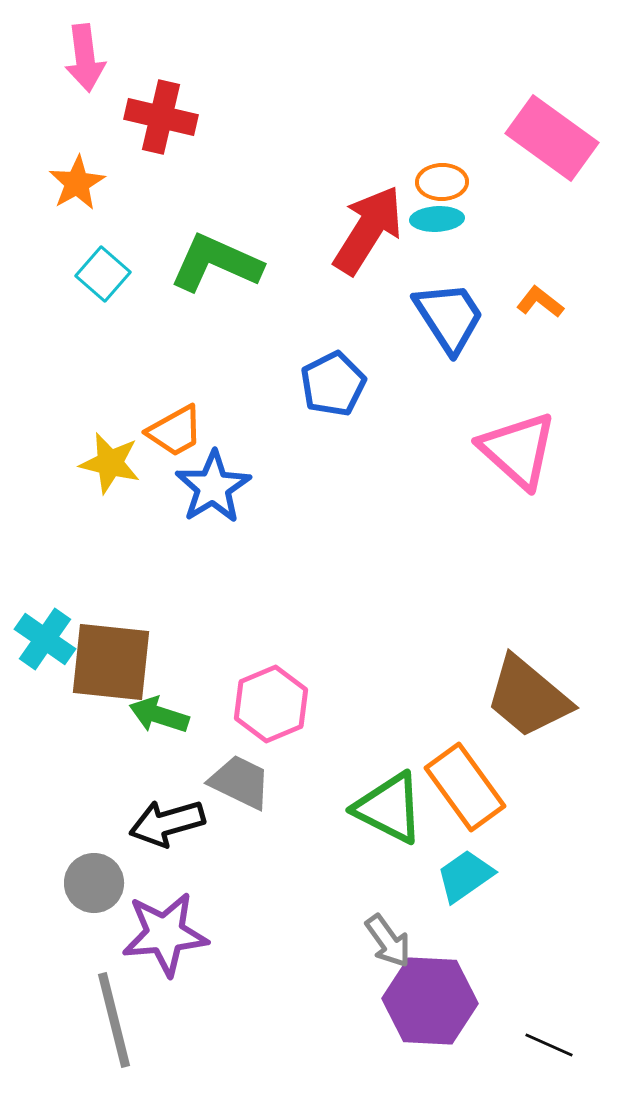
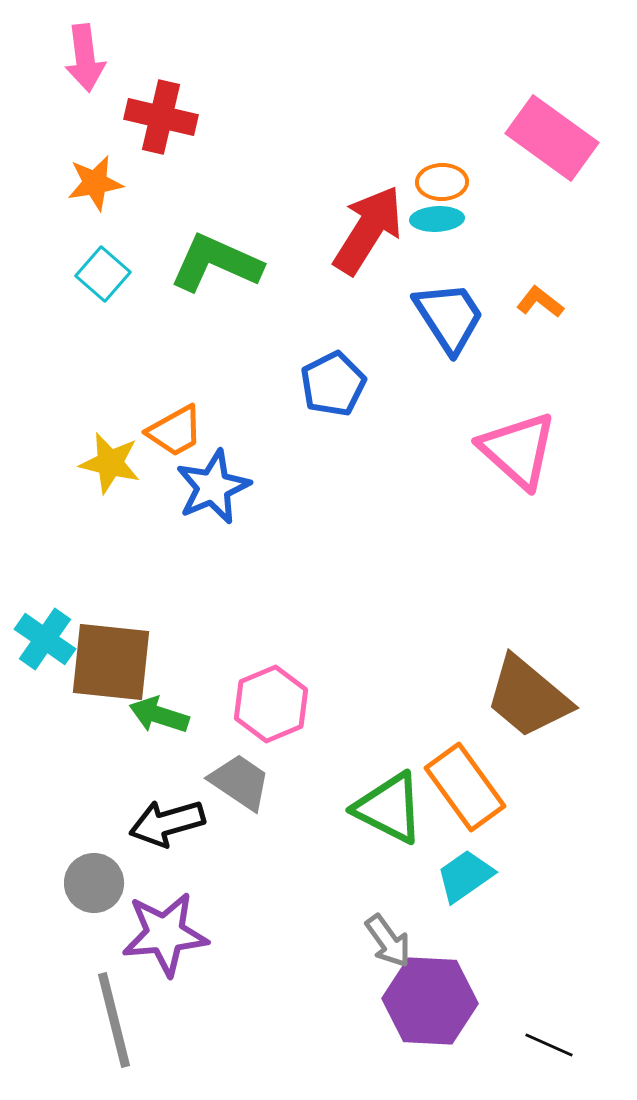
orange star: moved 18 px right; rotated 20 degrees clockwise
blue star: rotated 8 degrees clockwise
gray trapezoid: rotated 8 degrees clockwise
